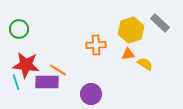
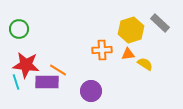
orange cross: moved 6 px right, 5 px down
purple circle: moved 3 px up
